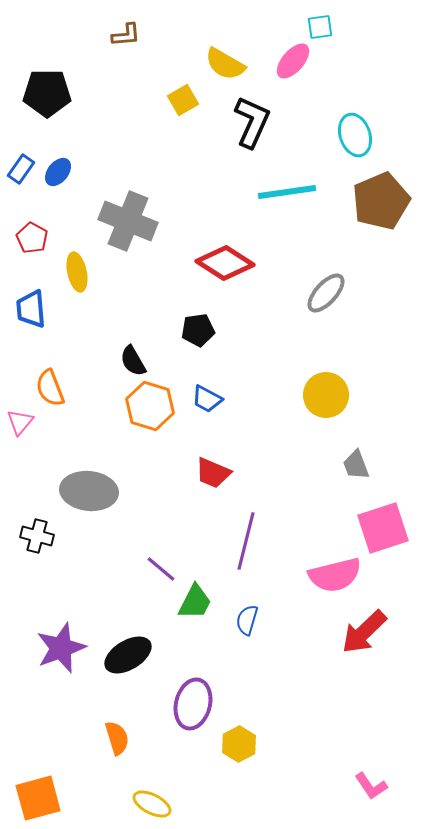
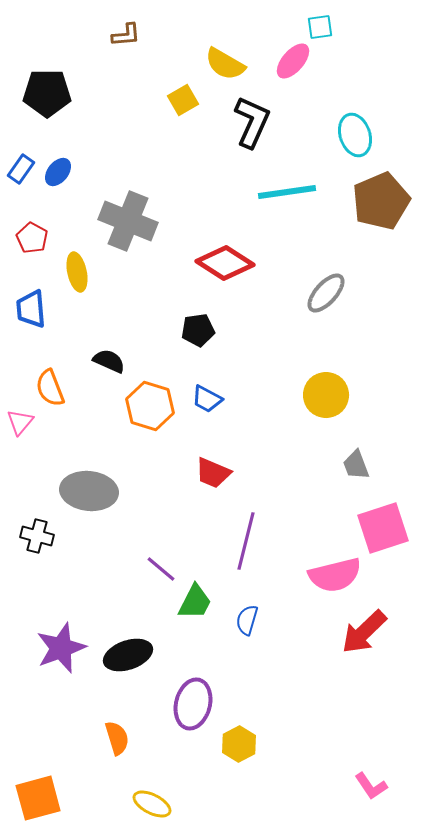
black semicircle at (133, 361): moved 24 px left; rotated 144 degrees clockwise
black ellipse at (128, 655): rotated 12 degrees clockwise
